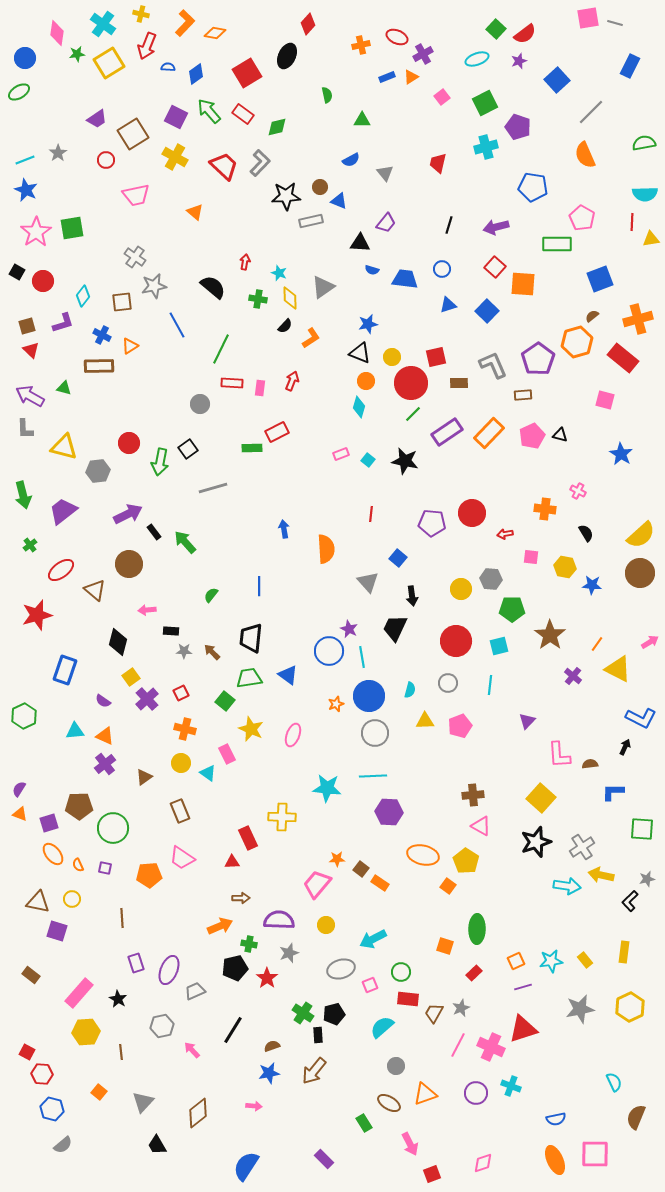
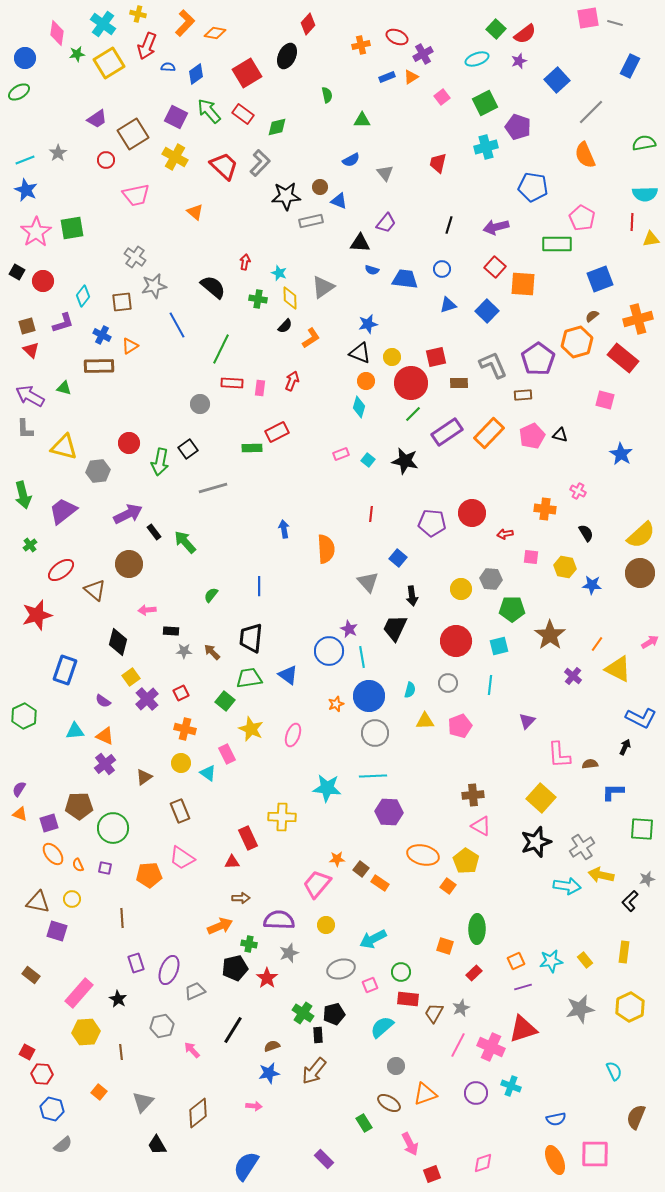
yellow cross at (141, 14): moved 3 px left
cyan semicircle at (614, 1082): moved 11 px up
